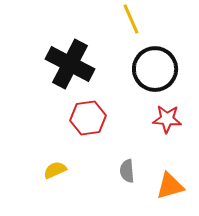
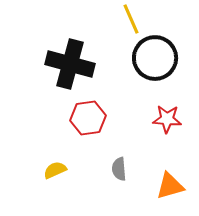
black cross: rotated 12 degrees counterclockwise
black circle: moved 11 px up
gray semicircle: moved 8 px left, 2 px up
